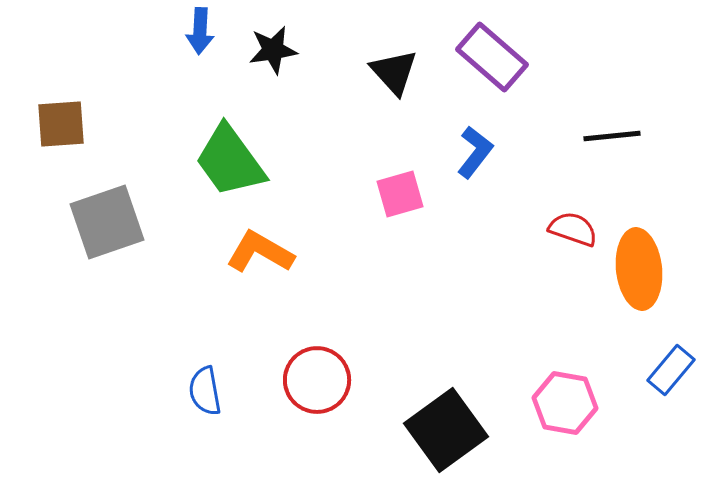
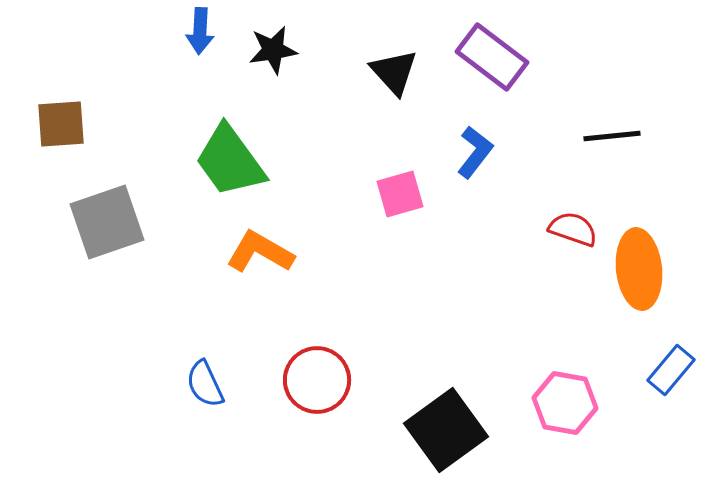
purple rectangle: rotated 4 degrees counterclockwise
blue semicircle: moved 7 px up; rotated 15 degrees counterclockwise
